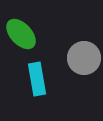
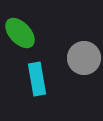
green ellipse: moved 1 px left, 1 px up
